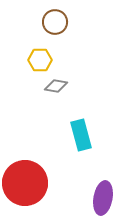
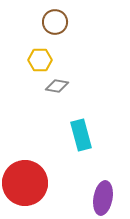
gray diamond: moved 1 px right
